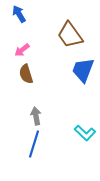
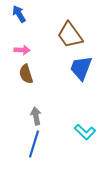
pink arrow: rotated 140 degrees counterclockwise
blue trapezoid: moved 2 px left, 2 px up
cyan L-shape: moved 1 px up
